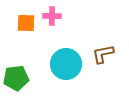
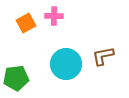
pink cross: moved 2 px right
orange square: rotated 30 degrees counterclockwise
brown L-shape: moved 2 px down
